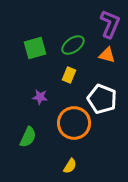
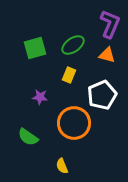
white pentagon: moved 4 px up; rotated 28 degrees clockwise
green semicircle: rotated 100 degrees clockwise
yellow semicircle: moved 8 px left; rotated 126 degrees clockwise
